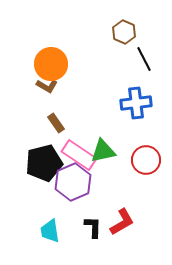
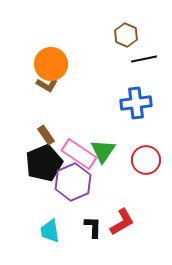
brown hexagon: moved 2 px right, 3 px down
black line: rotated 75 degrees counterclockwise
brown L-shape: moved 1 px up
brown rectangle: moved 10 px left, 12 px down
green triangle: rotated 44 degrees counterclockwise
pink rectangle: moved 1 px up
black pentagon: rotated 9 degrees counterclockwise
